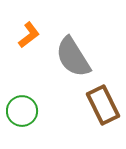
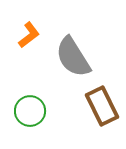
brown rectangle: moved 1 px left, 1 px down
green circle: moved 8 px right
